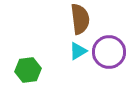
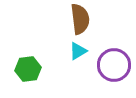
purple circle: moved 5 px right, 13 px down
green hexagon: moved 1 px up
